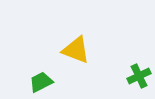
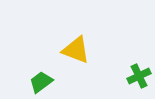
green trapezoid: rotated 10 degrees counterclockwise
